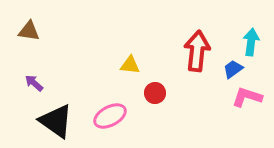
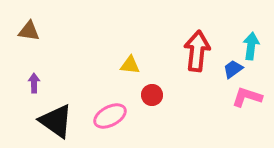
cyan arrow: moved 4 px down
purple arrow: rotated 48 degrees clockwise
red circle: moved 3 px left, 2 px down
